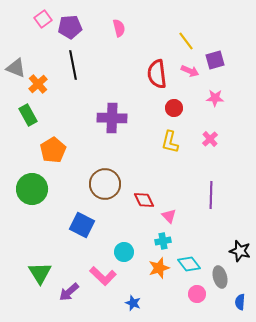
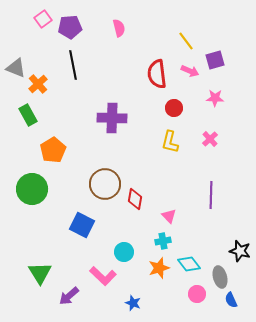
red diamond: moved 9 px left, 1 px up; rotated 35 degrees clockwise
purple arrow: moved 4 px down
blue semicircle: moved 9 px left, 2 px up; rotated 28 degrees counterclockwise
